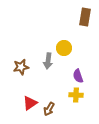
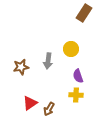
brown rectangle: moved 1 px left, 4 px up; rotated 24 degrees clockwise
yellow circle: moved 7 px right, 1 px down
